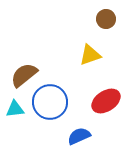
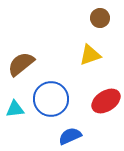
brown circle: moved 6 px left, 1 px up
brown semicircle: moved 3 px left, 11 px up
blue circle: moved 1 px right, 3 px up
blue semicircle: moved 9 px left
